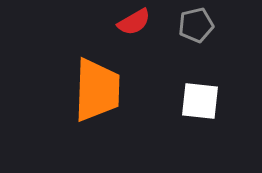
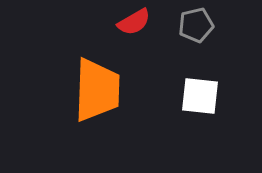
white square: moved 5 px up
